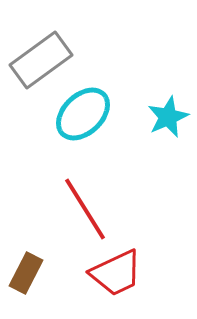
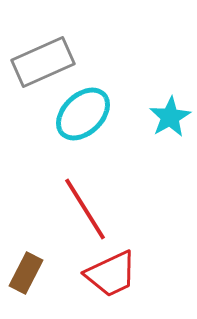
gray rectangle: moved 2 px right, 2 px down; rotated 12 degrees clockwise
cyan star: moved 2 px right; rotated 6 degrees counterclockwise
red trapezoid: moved 5 px left, 1 px down
